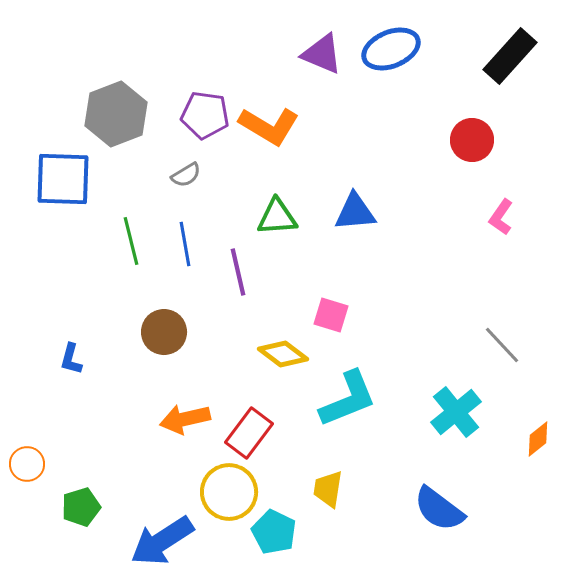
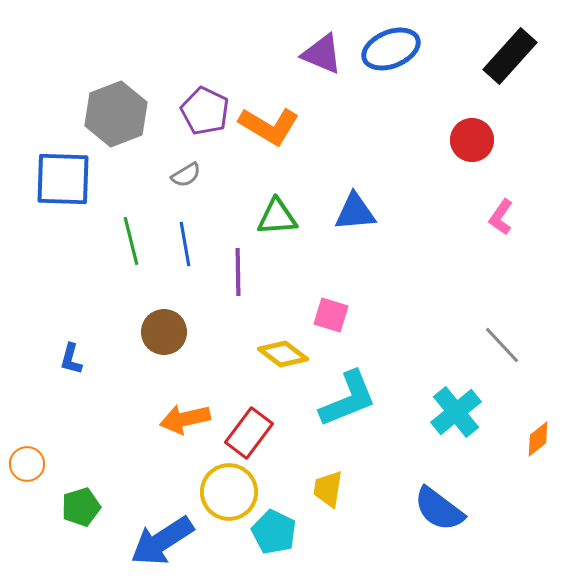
purple pentagon: moved 4 px up; rotated 18 degrees clockwise
purple line: rotated 12 degrees clockwise
